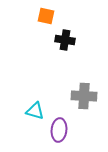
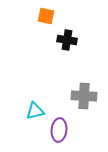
black cross: moved 2 px right
cyan triangle: rotated 30 degrees counterclockwise
